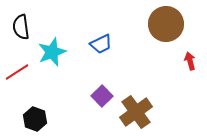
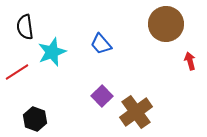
black semicircle: moved 4 px right
blue trapezoid: rotated 75 degrees clockwise
